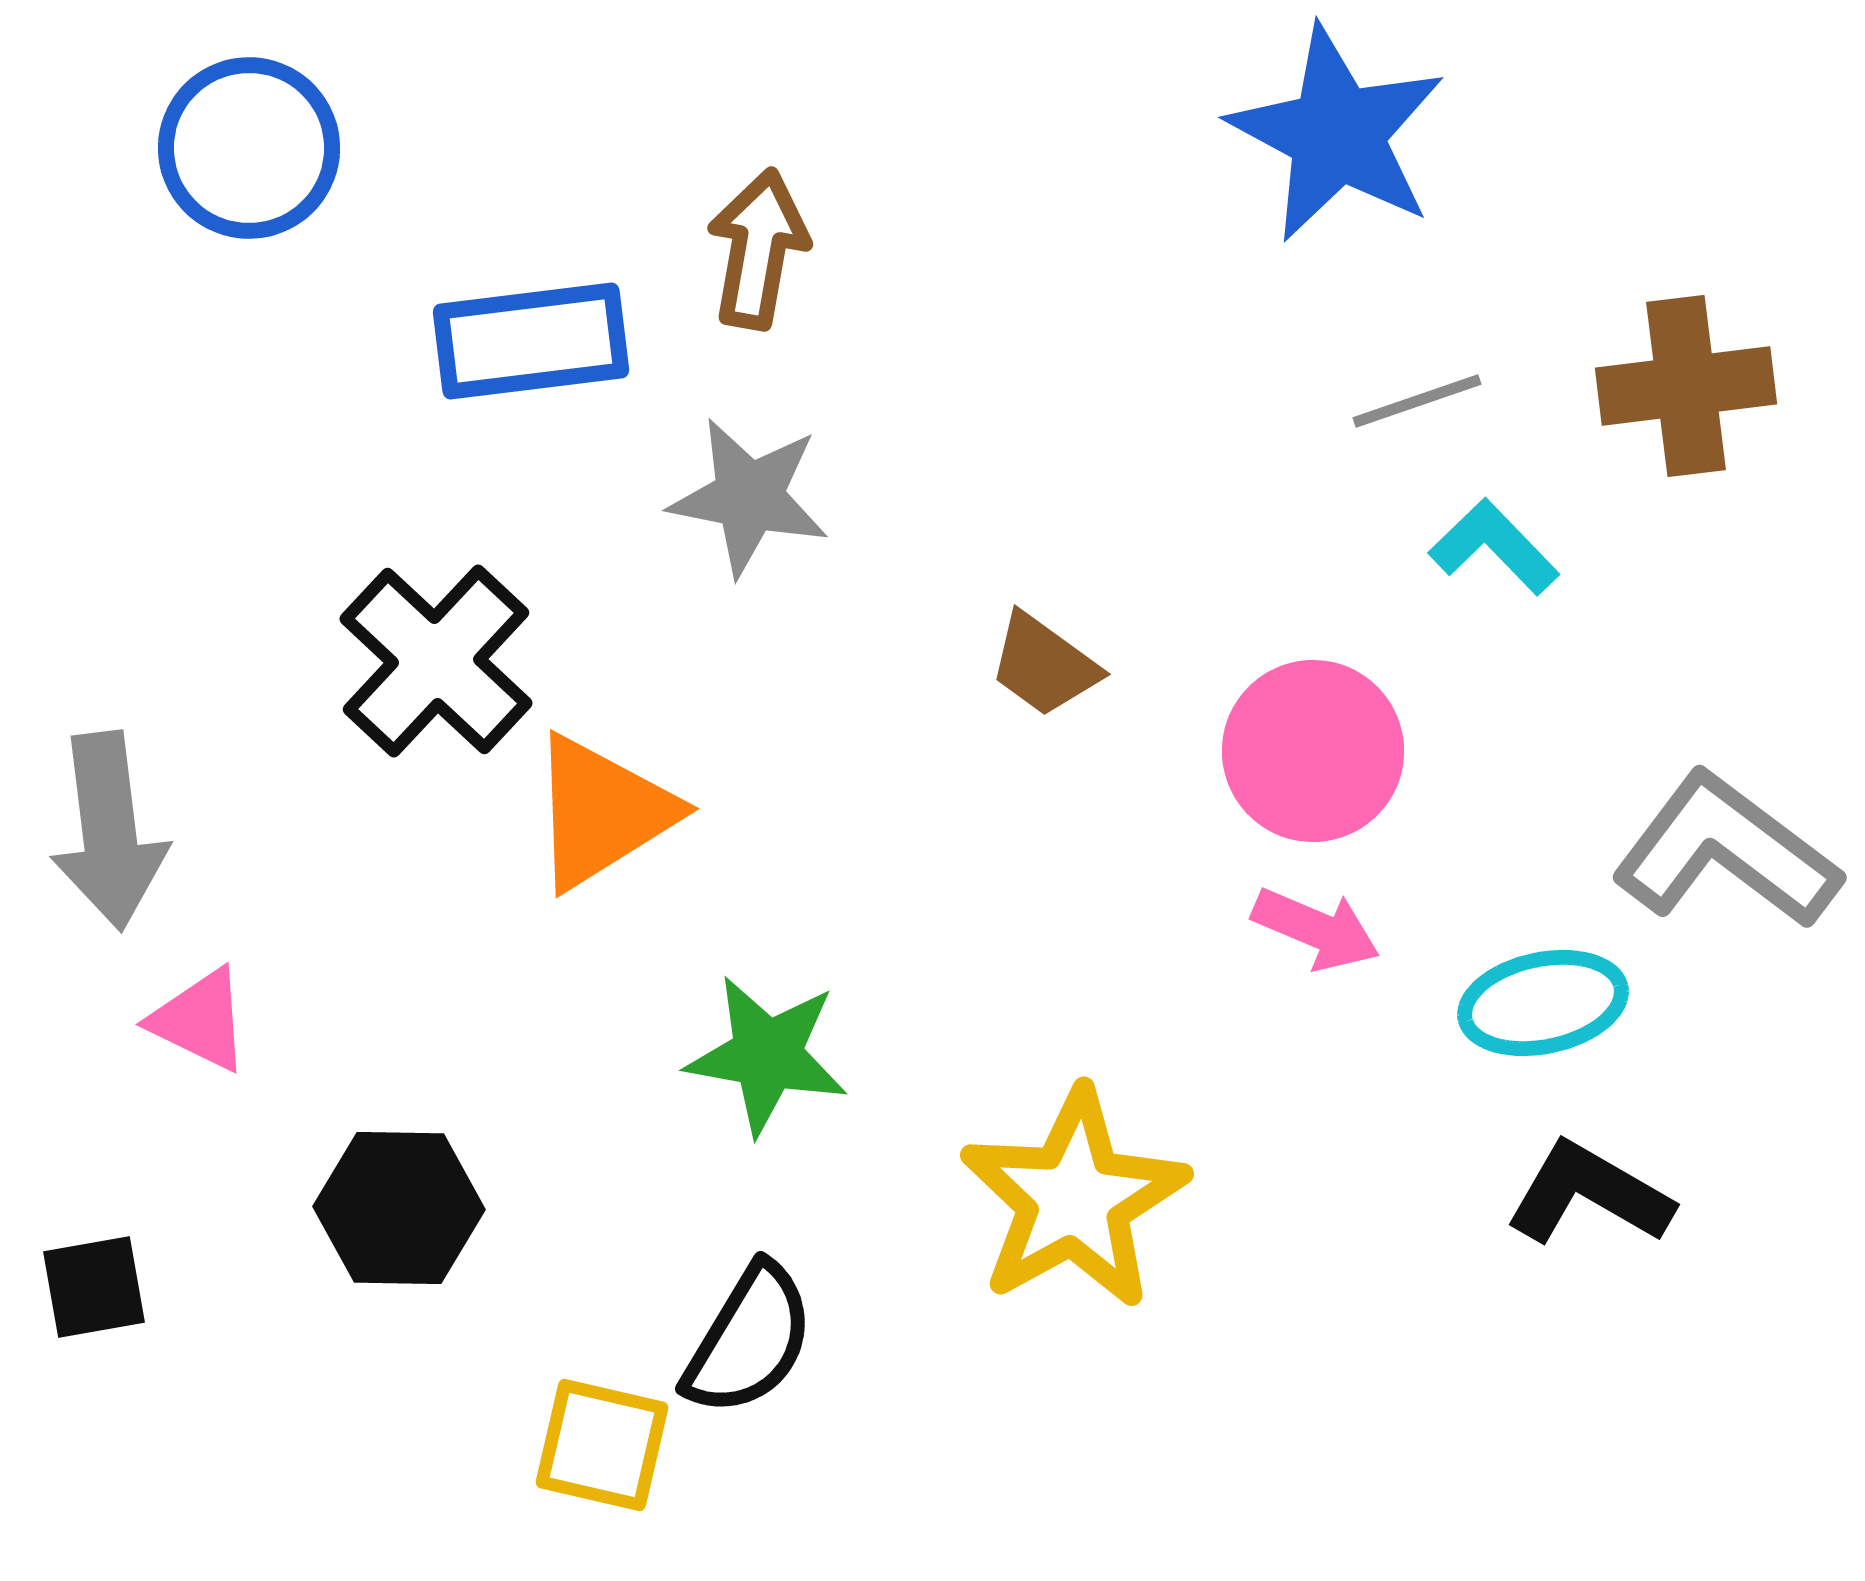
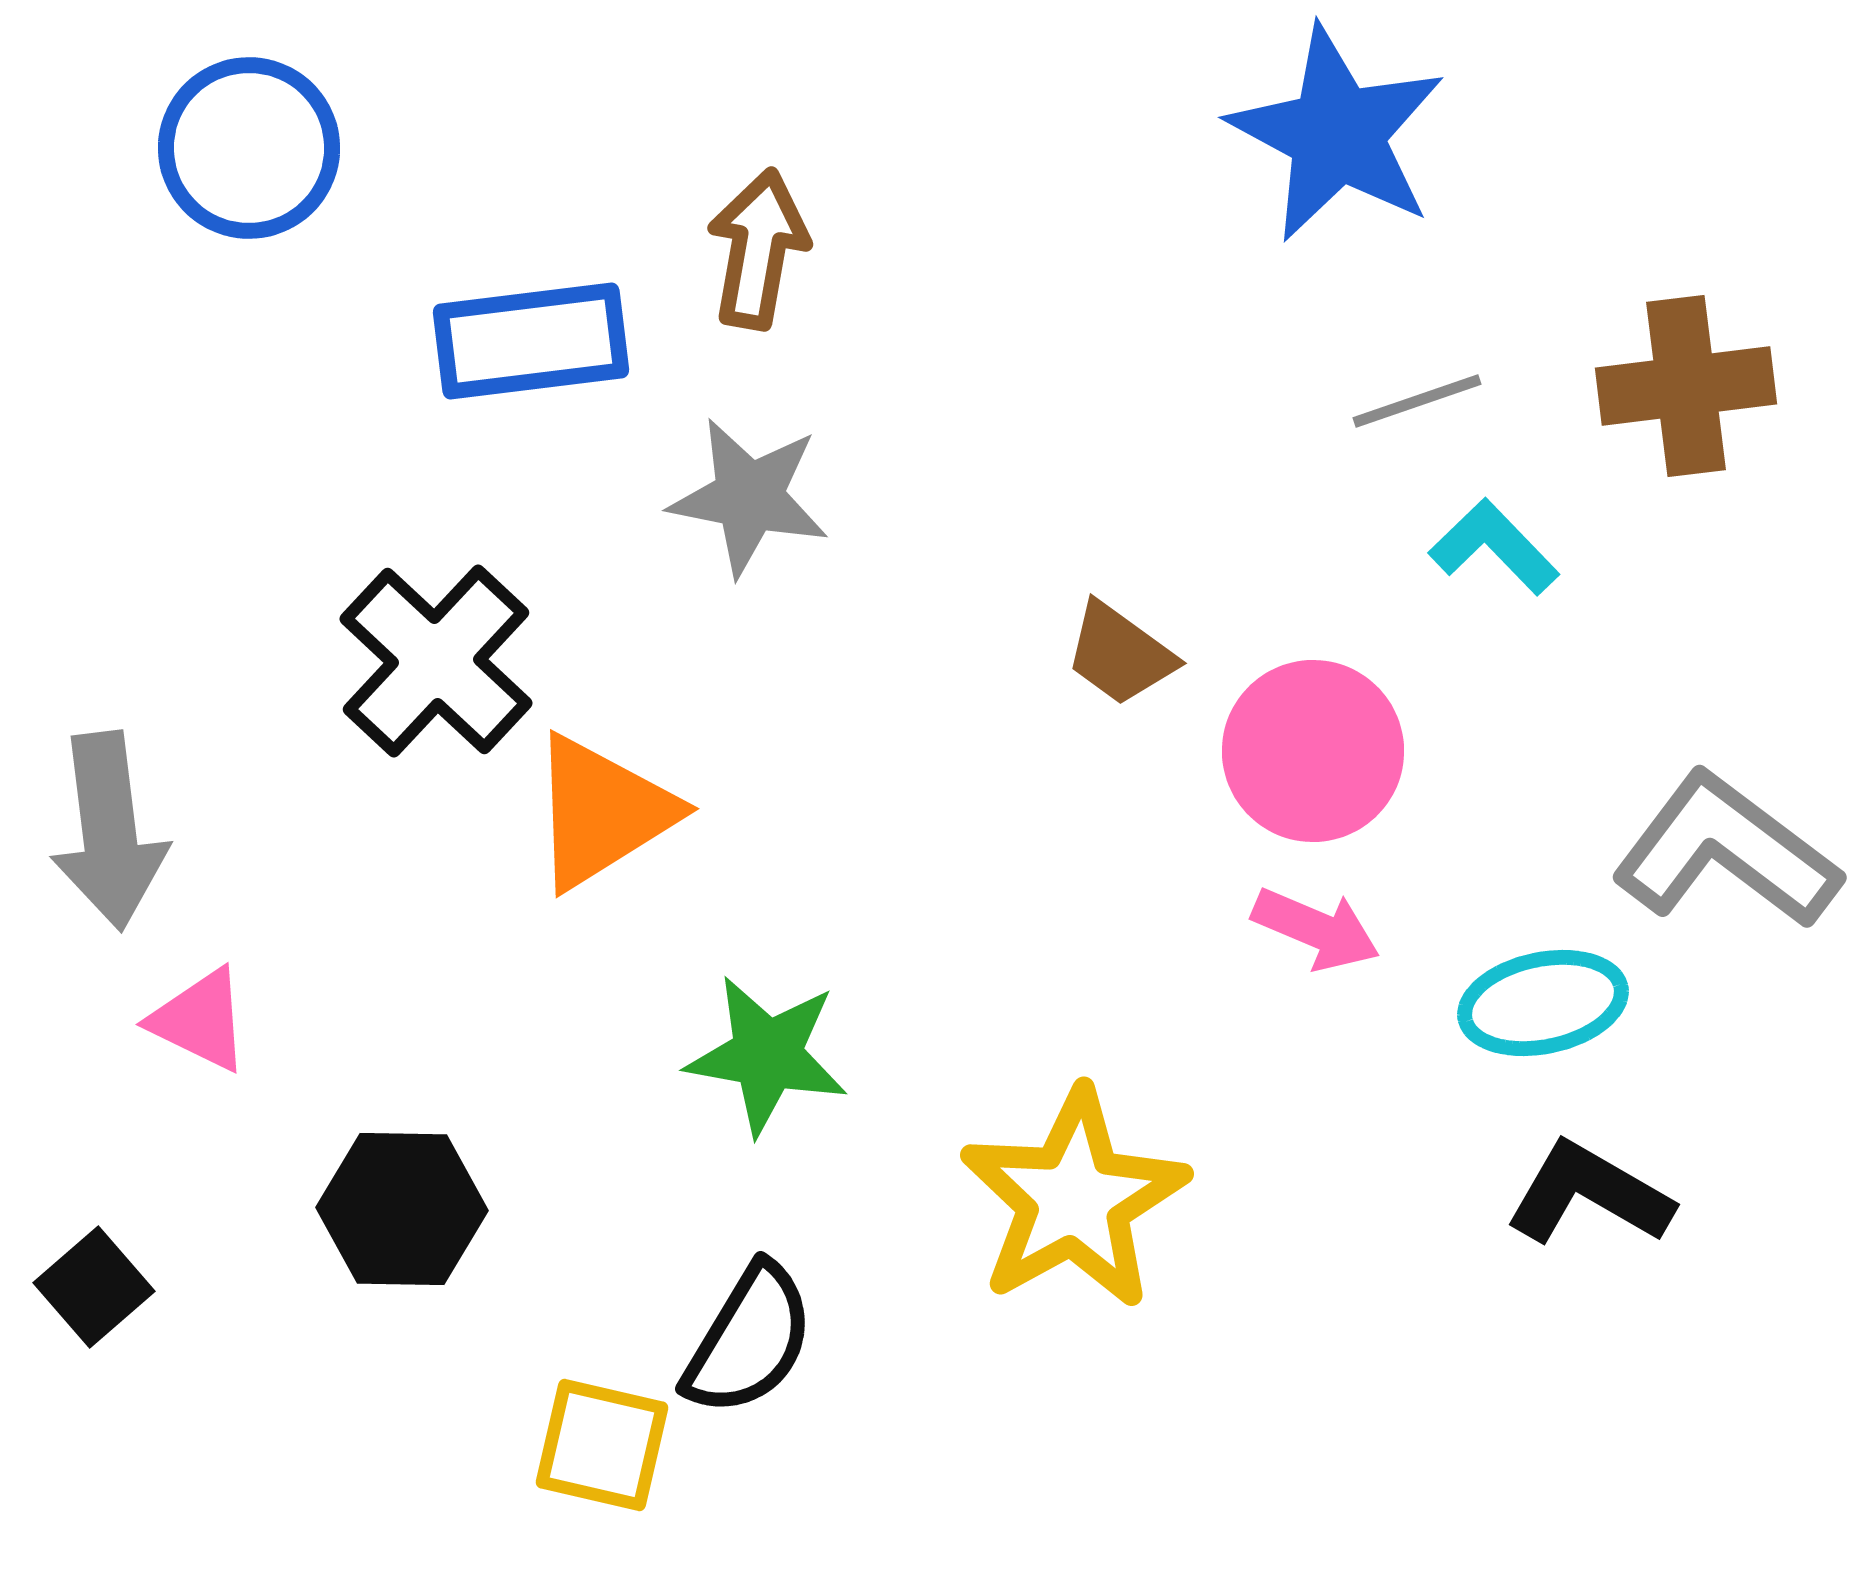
brown trapezoid: moved 76 px right, 11 px up
black hexagon: moved 3 px right, 1 px down
black square: rotated 31 degrees counterclockwise
